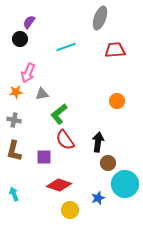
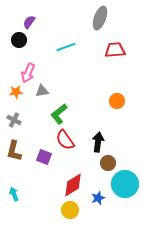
black circle: moved 1 px left, 1 px down
gray triangle: moved 3 px up
gray cross: rotated 16 degrees clockwise
purple square: rotated 21 degrees clockwise
red diamond: moved 14 px right; rotated 50 degrees counterclockwise
